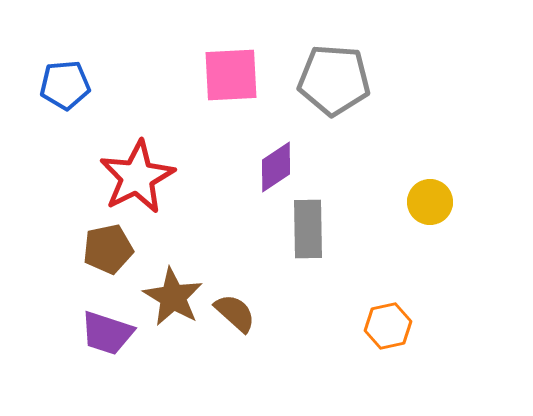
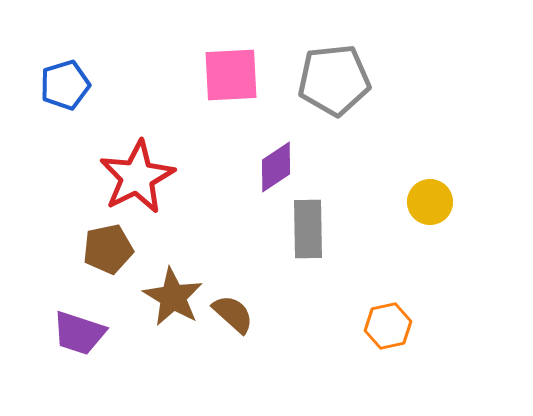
gray pentagon: rotated 10 degrees counterclockwise
blue pentagon: rotated 12 degrees counterclockwise
brown semicircle: moved 2 px left, 1 px down
purple trapezoid: moved 28 px left
